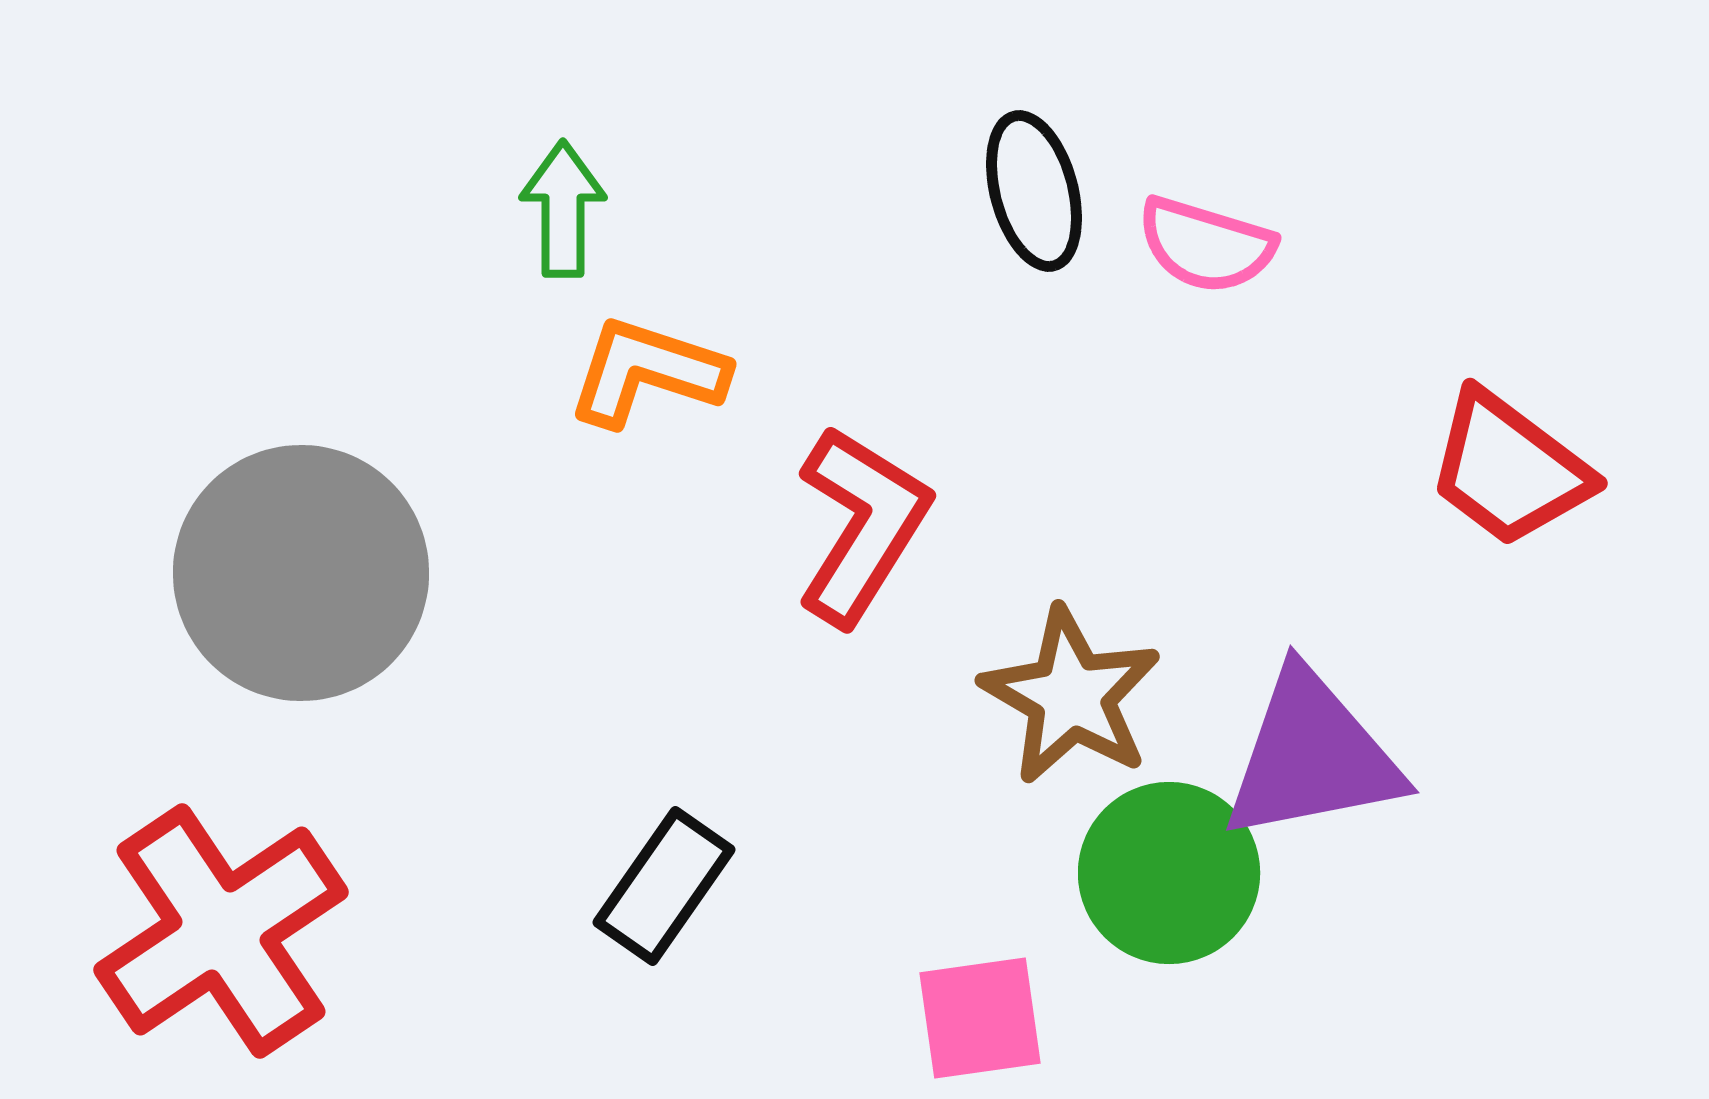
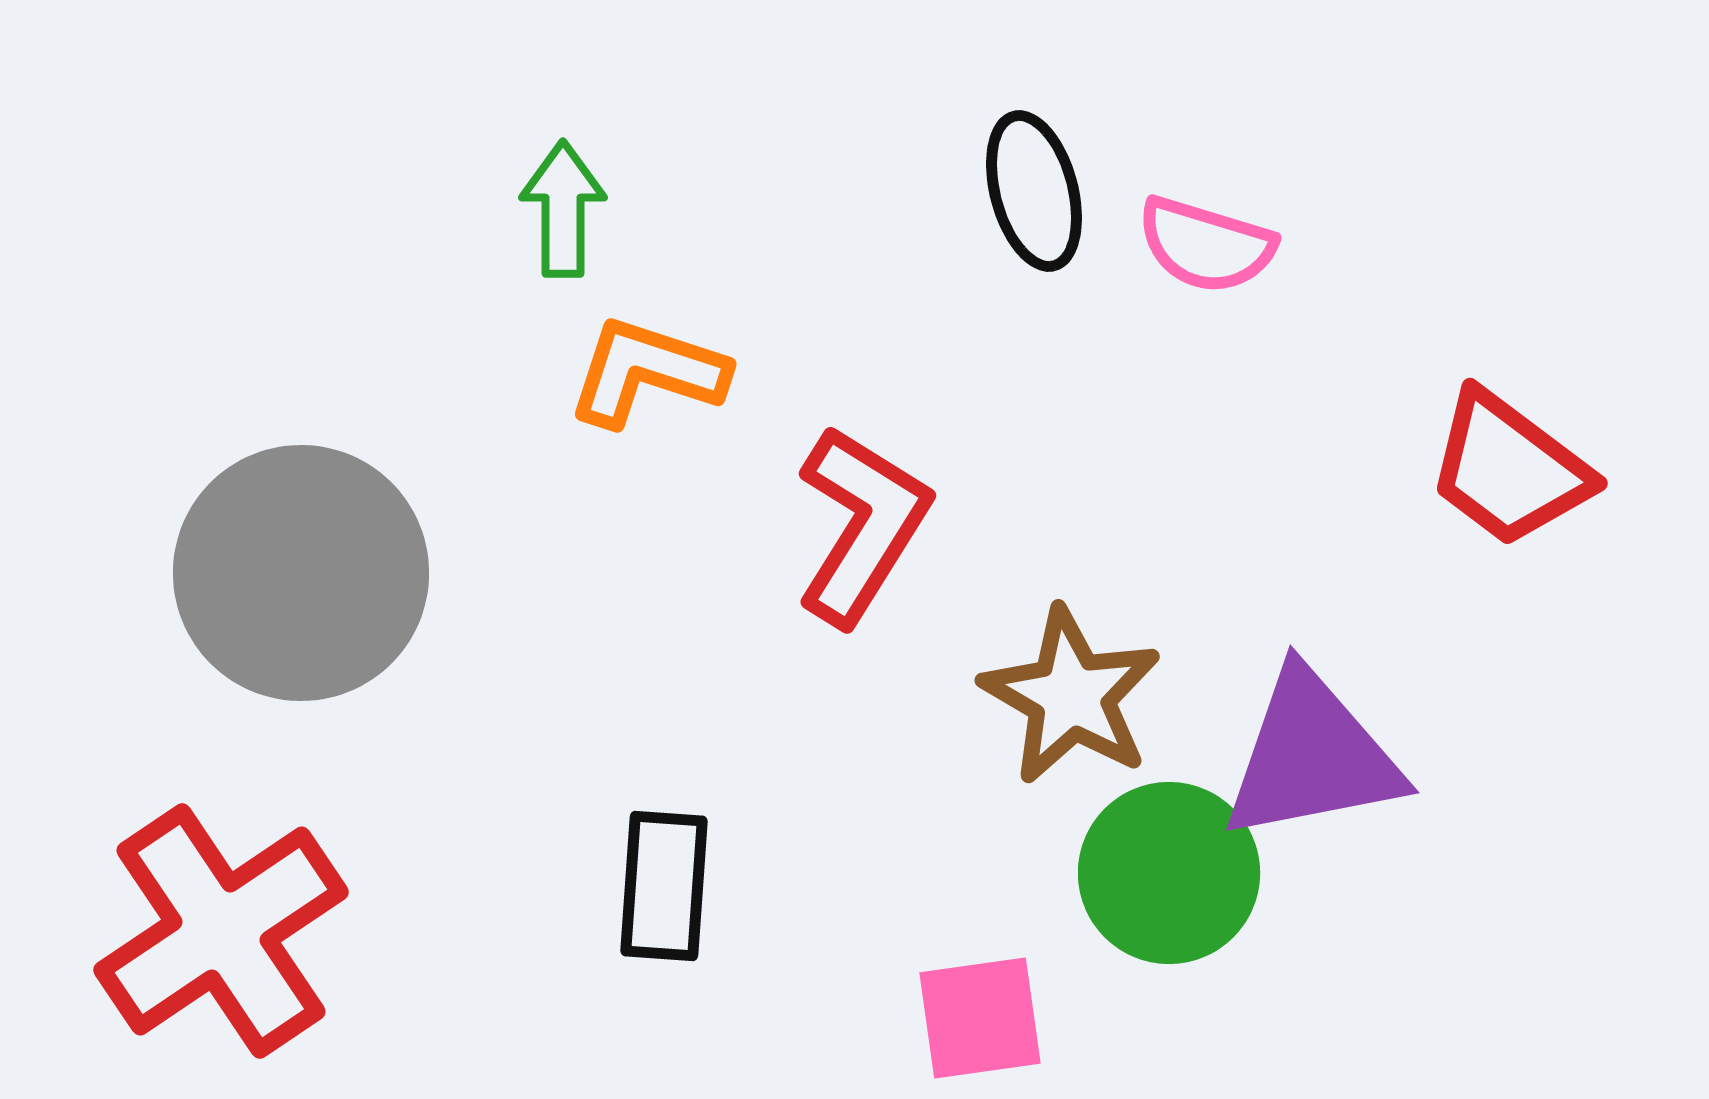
black rectangle: rotated 31 degrees counterclockwise
